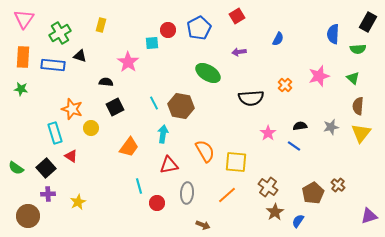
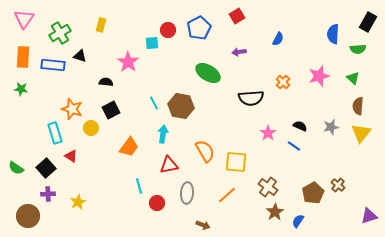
orange cross at (285, 85): moved 2 px left, 3 px up
black square at (115, 107): moved 4 px left, 3 px down
black semicircle at (300, 126): rotated 32 degrees clockwise
